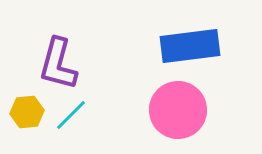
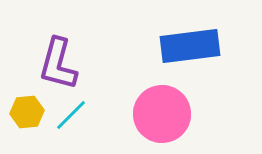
pink circle: moved 16 px left, 4 px down
